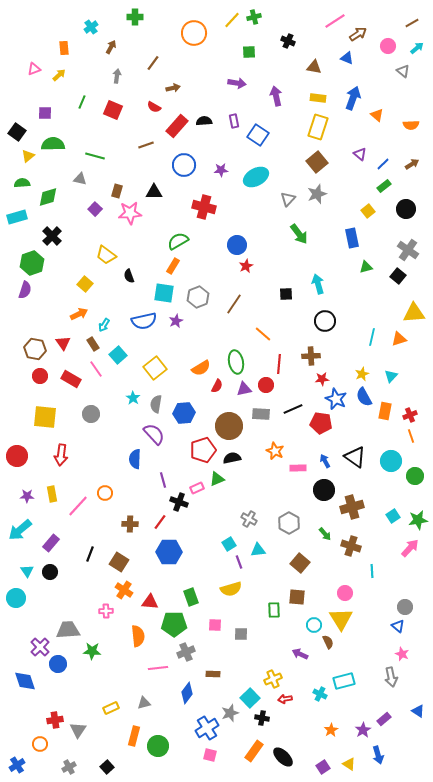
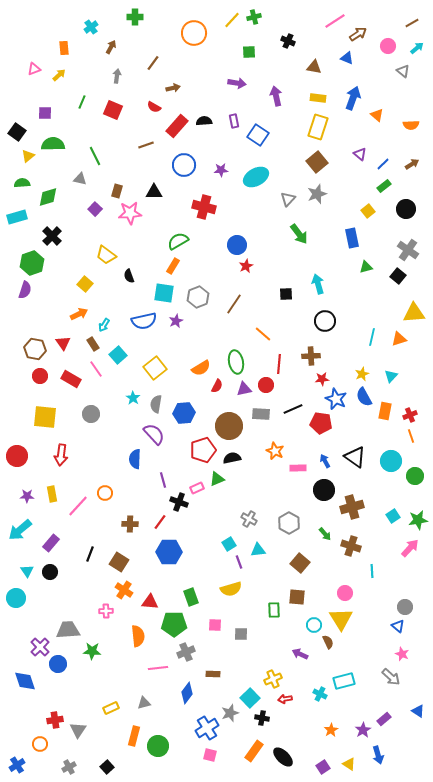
green line at (95, 156): rotated 48 degrees clockwise
gray arrow at (391, 677): rotated 36 degrees counterclockwise
